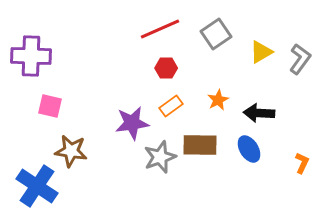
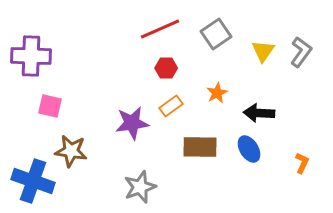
yellow triangle: moved 2 px right, 1 px up; rotated 25 degrees counterclockwise
gray L-shape: moved 1 px right, 7 px up
orange star: moved 1 px left, 7 px up
brown rectangle: moved 2 px down
gray star: moved 20 px left, 30 px down
blue cross: moved 4 px left, 5 px up; rotated 15 degrees counterclockwise
